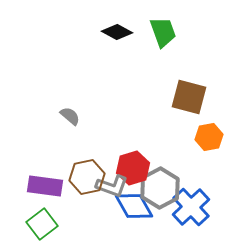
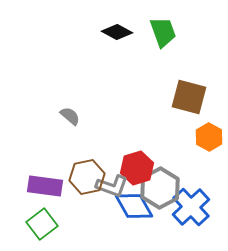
orange hexagon: rotated 20 degrees counterclockwise
red hexagon: moved 4 px right
